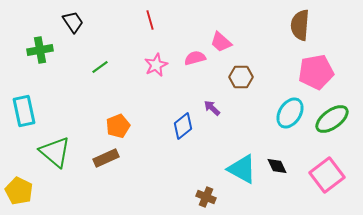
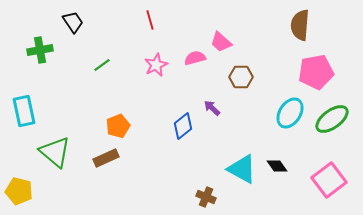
green line: moved 2 px right, 2 px up
black diamond: rotated 10 degrees counterclockwise
pink square: moved 2 px right, 5 px down
yellow pentagon: rotated 12 degrees counterclockwise
